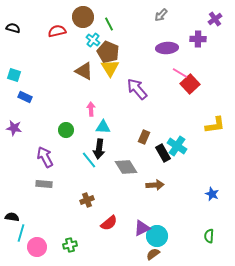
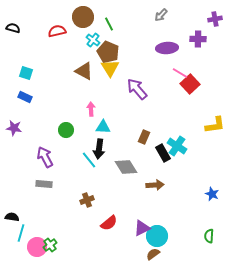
purple cross at (215, 19): rotated 24 degrees clockwise
cyan square at (14, 75): moved 12 px right, 2 px up
green cross at (70, 245): moved 20 px left; rotated 24 degrees counterclockwise
